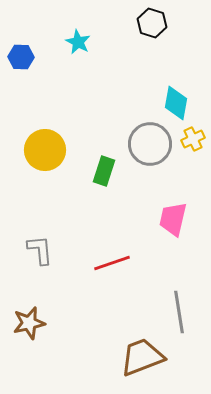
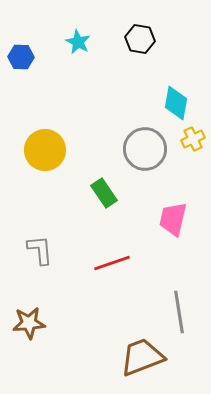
black hexagon: moved 12 px left, 16 px down; rotated 8 degrees counterclockwise
gray circle: moved 5 px left, 5 px down
green rectangle: moved 22 px down; rotated 52 degrees counterclockwise
brown star: rotated 8 degrees clockwise
